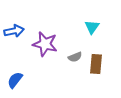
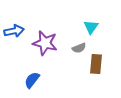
cyan triangle: moved 1 px left
purple star: moved 1 px up
gray semicircle: moved 4 px right, 9 px up
blue semicircle: moved 17 px right
